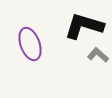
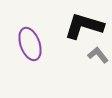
gray L-shape: rotated 10 degrees clockwise
